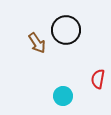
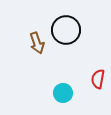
brown arrow: rotated 15 degrees clockwise
cyan circle: moved 3 px up
